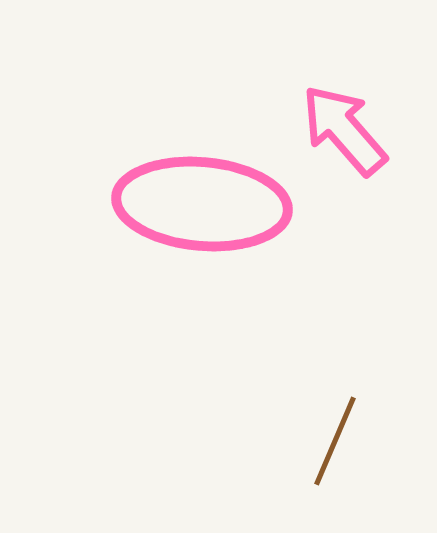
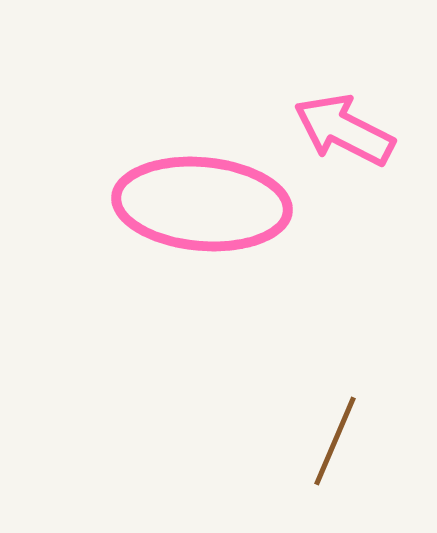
pink arrow: rotated 22 degrees counterclockwise
